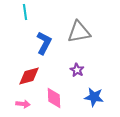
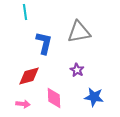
blue L-shape: rotated 15 degrees counterclockwise
